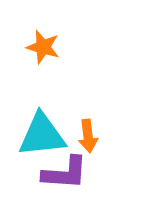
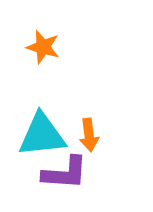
orange arrow: moved 1 px right, 1 px up
